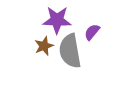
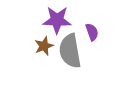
purple semicircle: rotated 120 degrees clockwise
